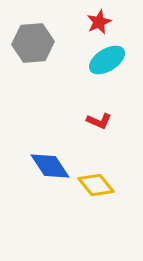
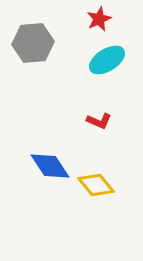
red star: moved 3 px up
